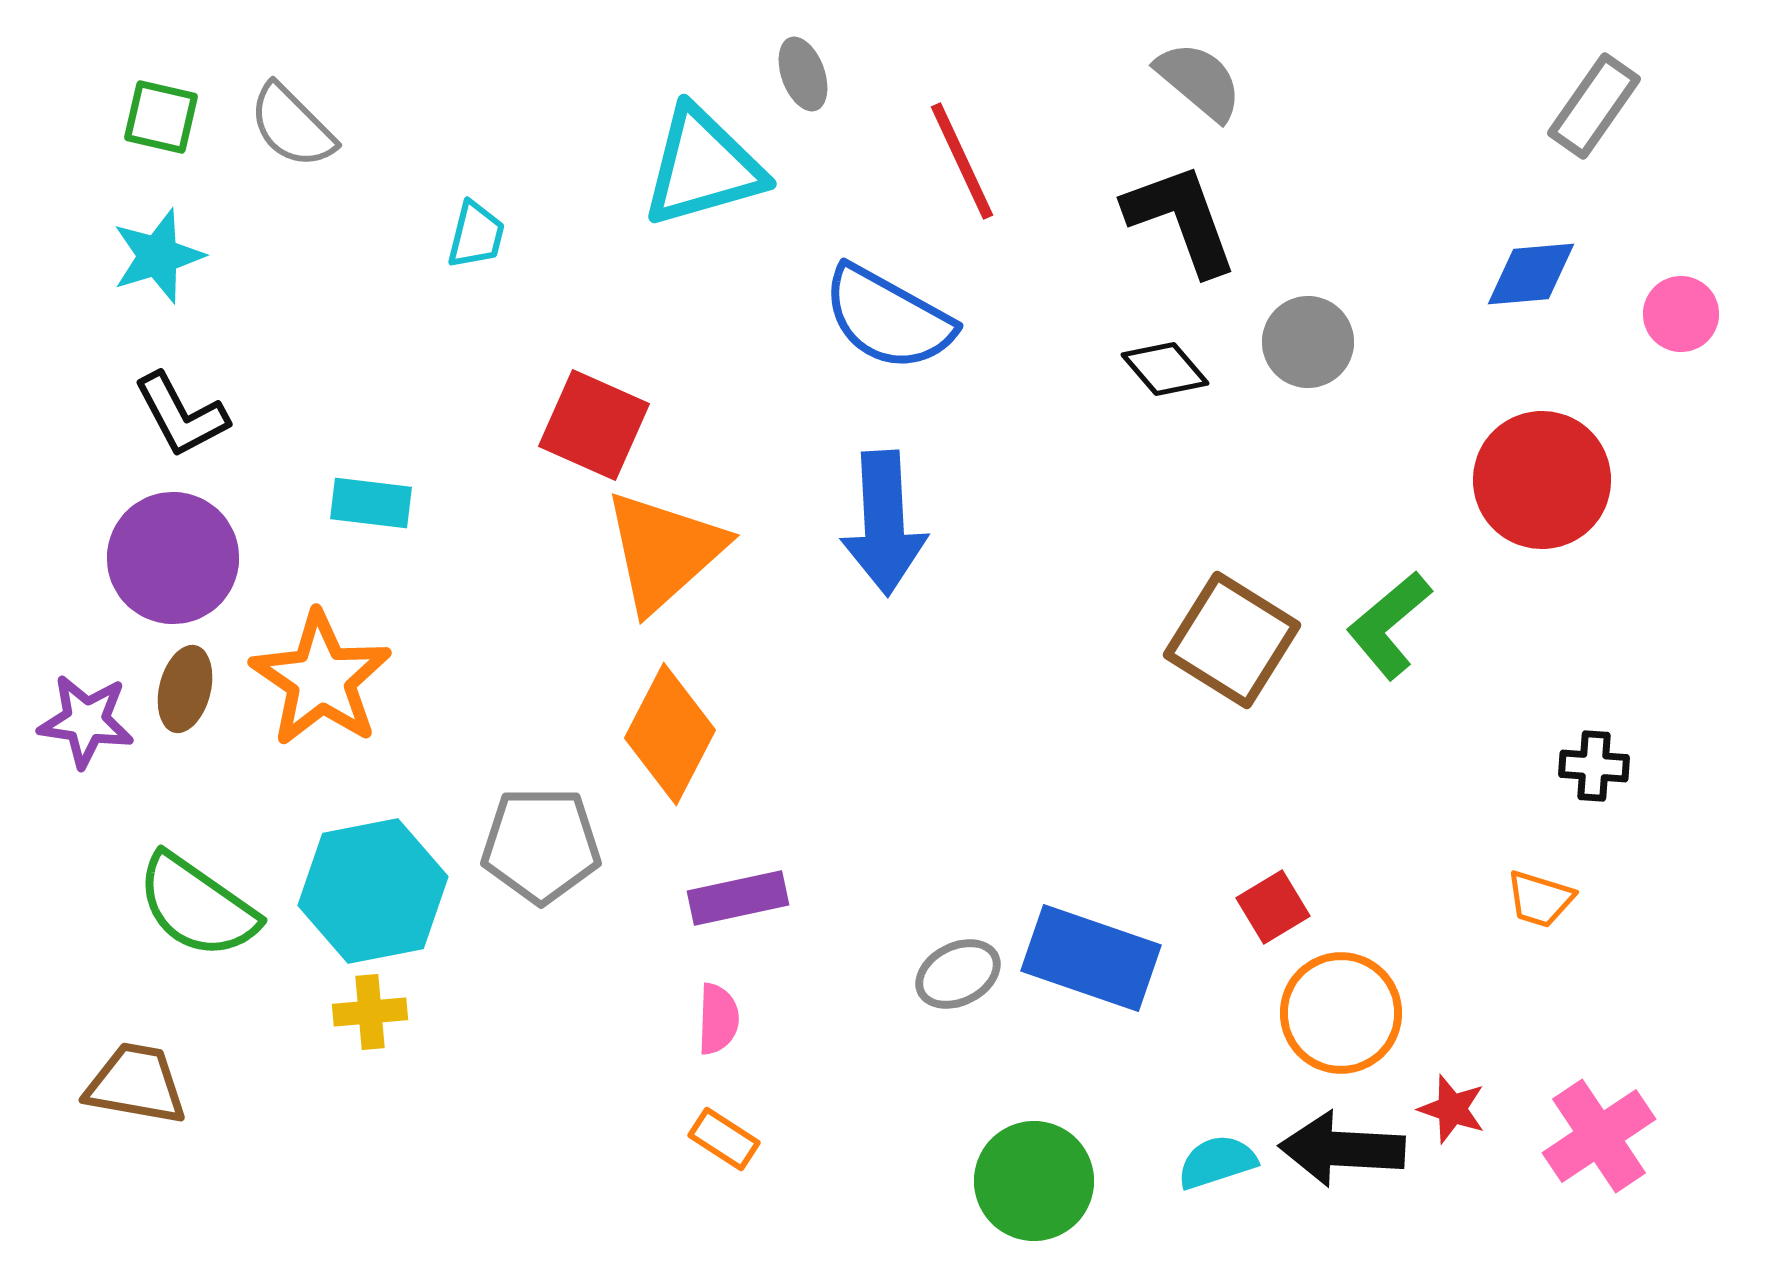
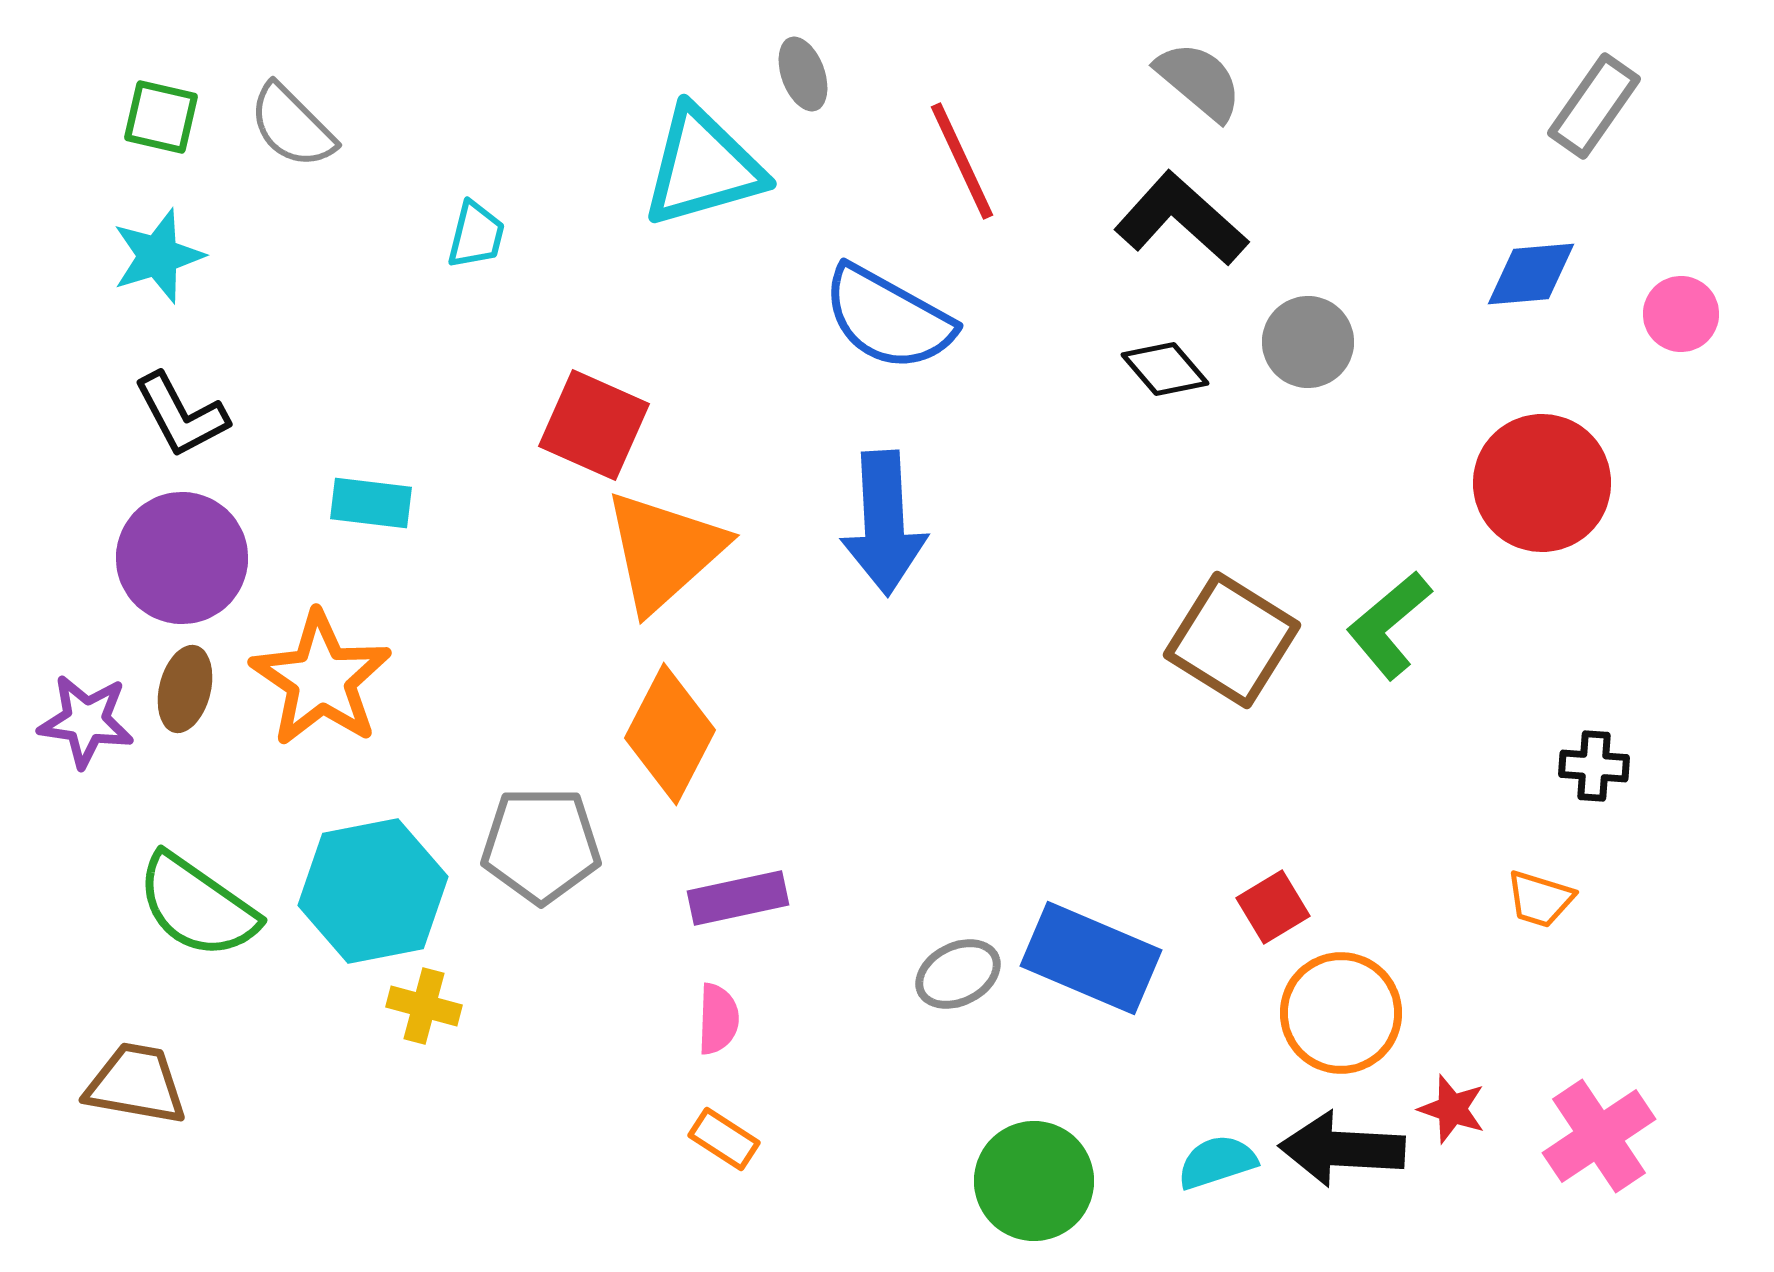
black L-shape at (1181, 219): rotated 28 degrees counterclockwise
red circle at (1542, 480): moved 3 px down
purple circle at (173, 558): moved 9 px right
blue rectangle at (1091, 958): rotated 4 degrees clockwise
yellow cross at (370, 1012): moved 54 px right, 6 px up; rotated 20 degrees clockwise
